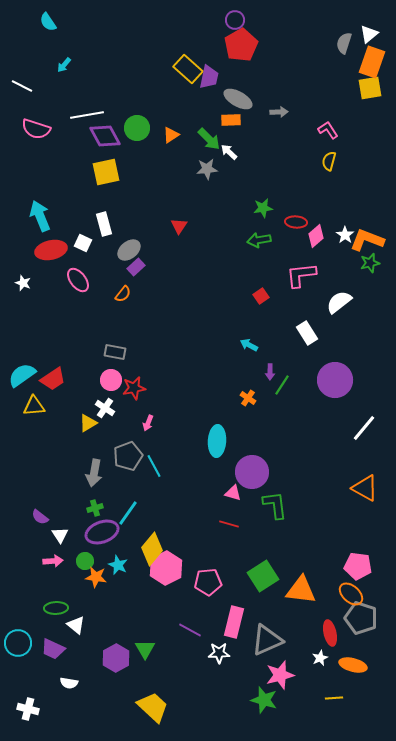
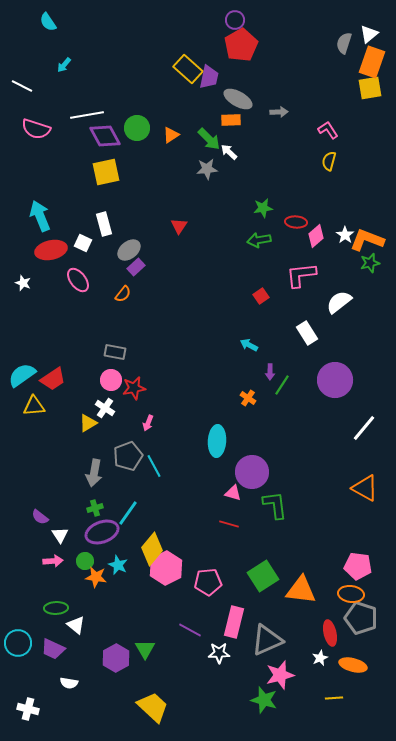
orange ellipse at (351, 594): rotated 35 degrees counterclockwise
